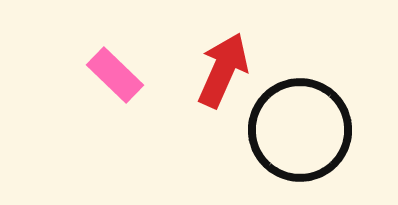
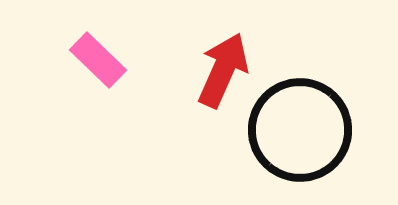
pink rectangle: moved 17 px left, 15 px up
